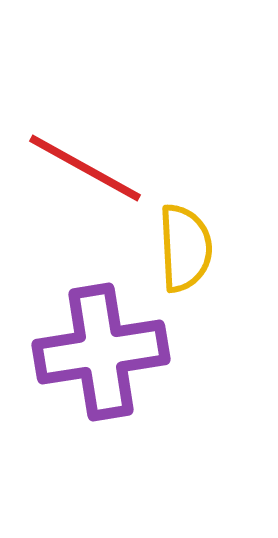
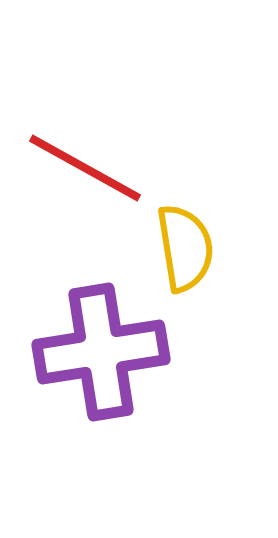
yellow semicircle: rotated 6 degrees counterclockwise
